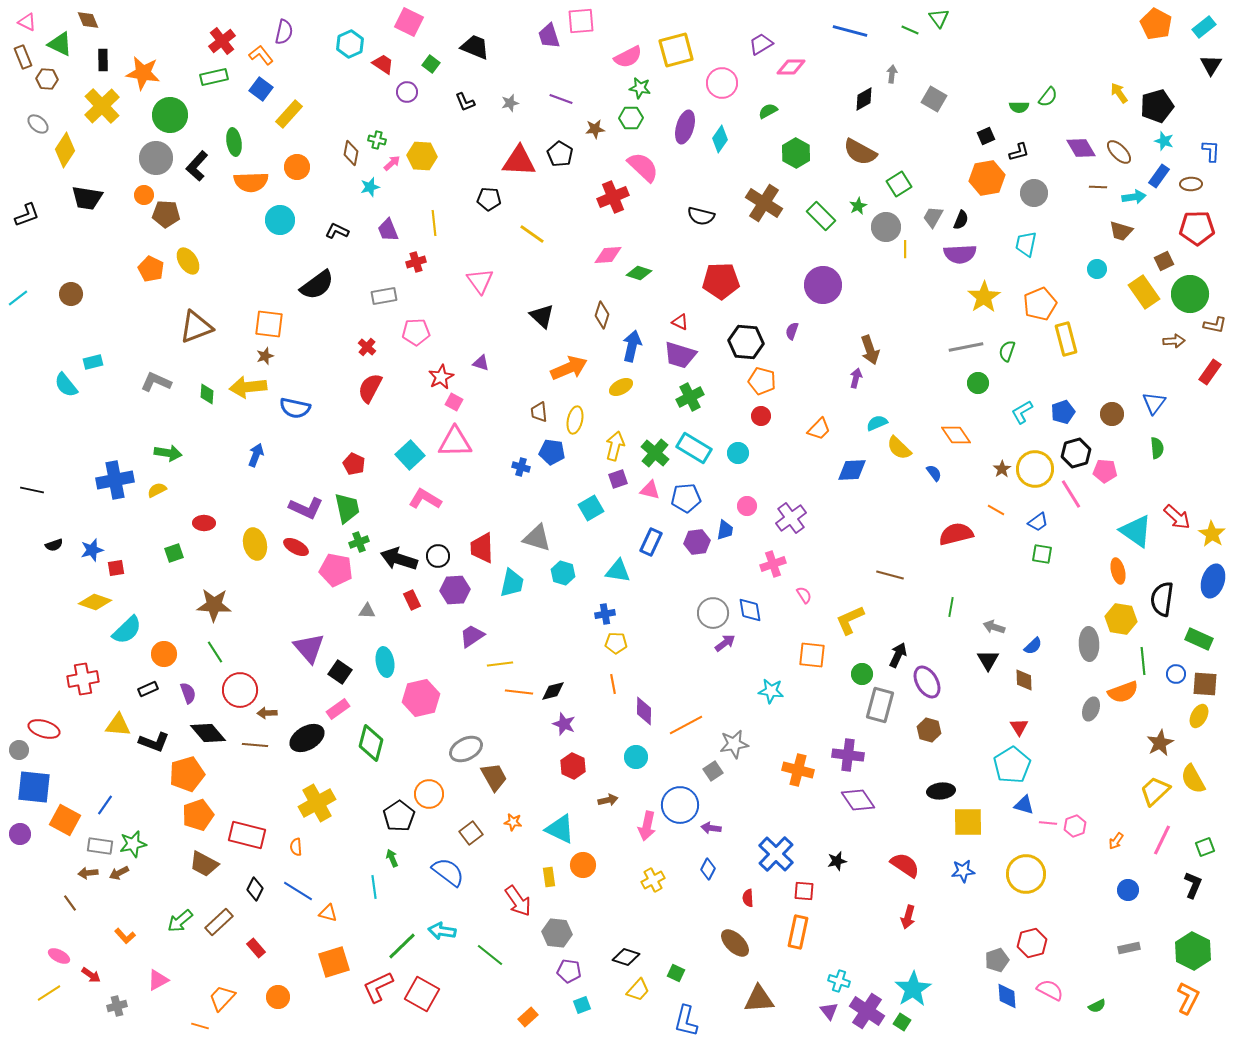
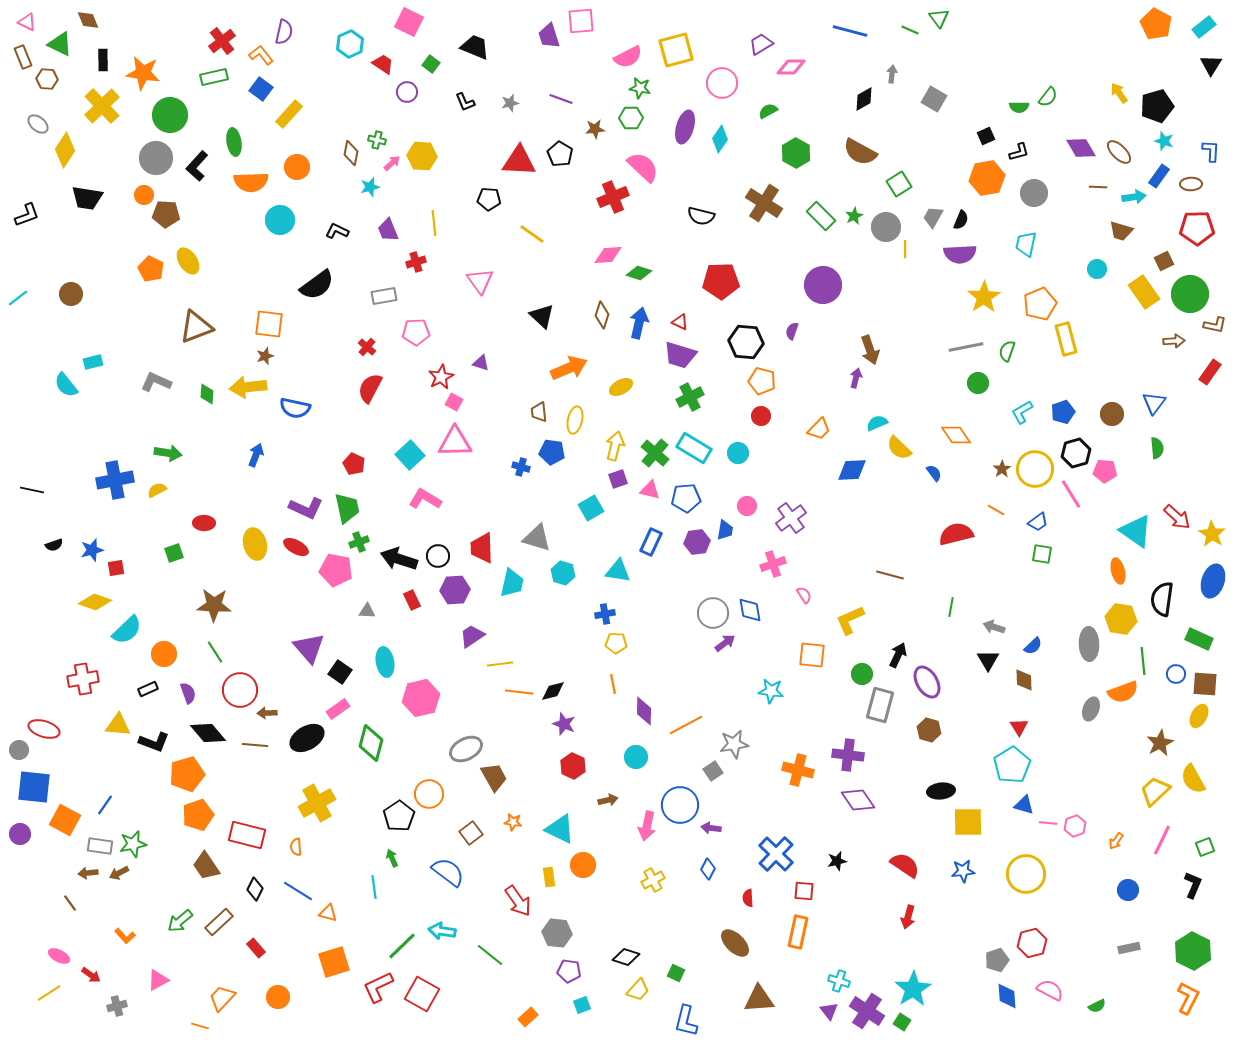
green star at (858, 206): moved 4 px left, 10 px down
blue arrow at (632, 346): moved 7 px right, 23 px up
brown trapezoid at (204, 864): moved 2 px right, 2 px down; rotated 28 degrees clockwise
